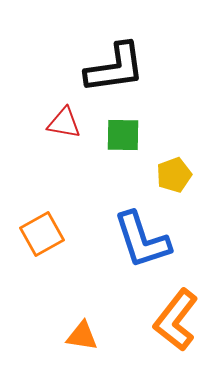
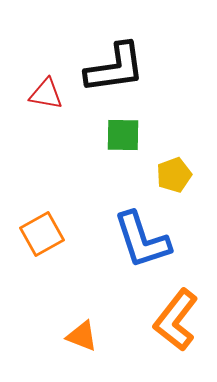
red triangle: moved 18 px left, 29 px up
orange triangle: rotated 12 degrees clockwise
